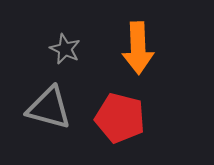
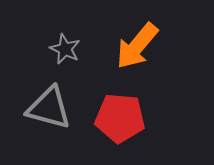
orange arrow: moved 1 px left, 2 px up; rotated 42 degrees clockwise
red pentagon: rotated 9 degrees counterclockwise
